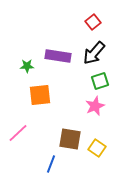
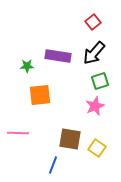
pink line: rotated 45 degrees clockwise
blue line: moved 2 px right, 1 px down
